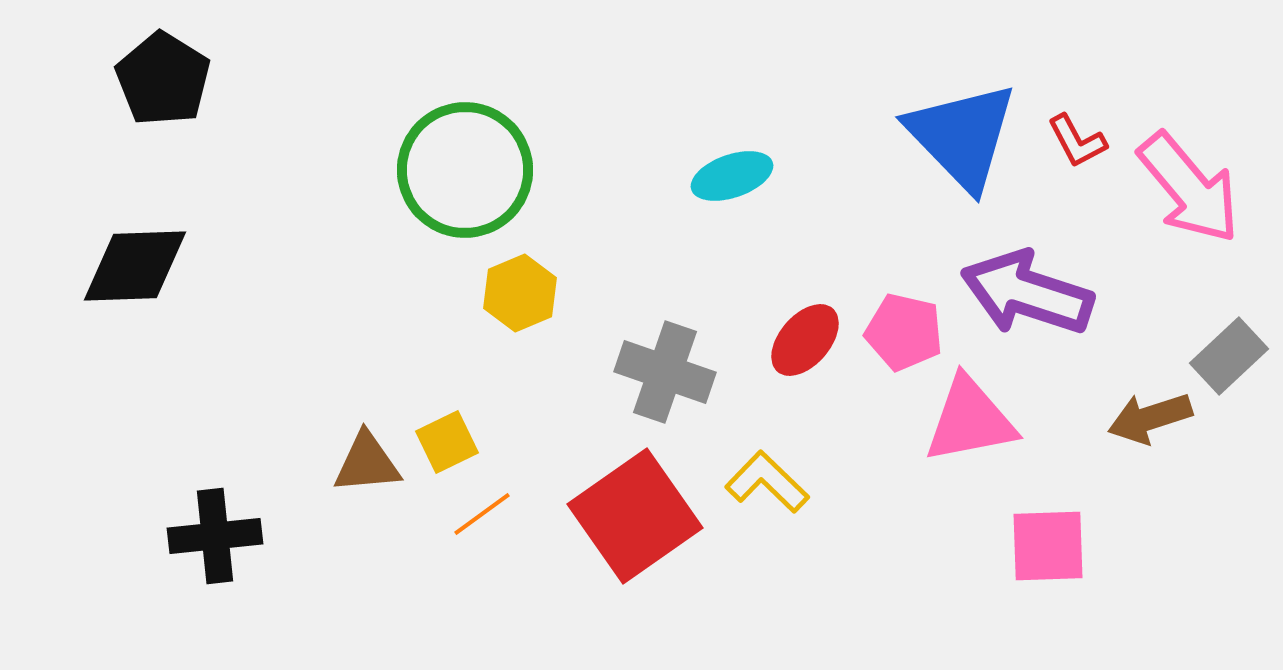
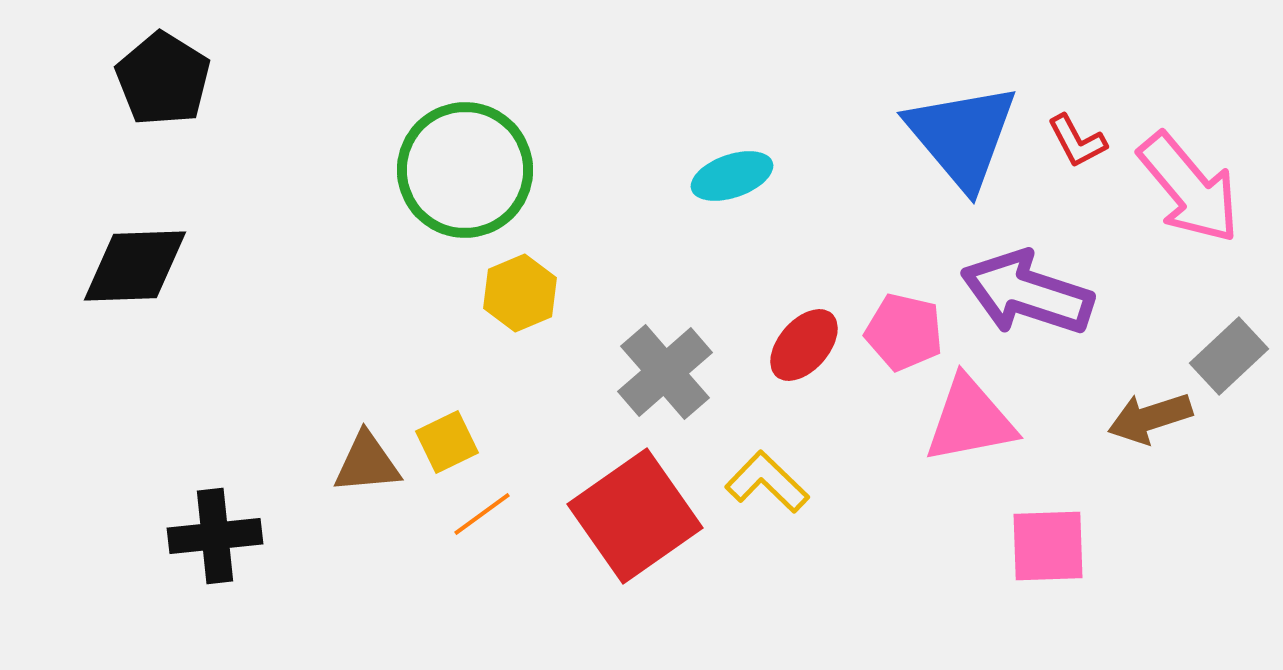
blue triangle: rotated 4 degrees clockwise
red ellipse: moved 1 px left, 5 px down
gray cross: rotated 30 degrees clockwise
